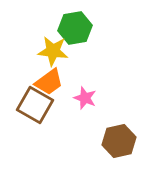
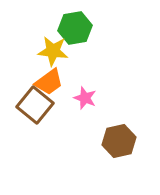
brown square: rotated 9 degrees clockwise
